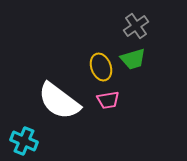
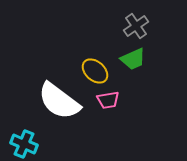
green trapezoid: rotated 8 degrees counterclockwise
yellow ellipse: moved 6 px left, 4 px down; rotated 28 degrees counterclockwise
cyan cross: moved 3 px down
